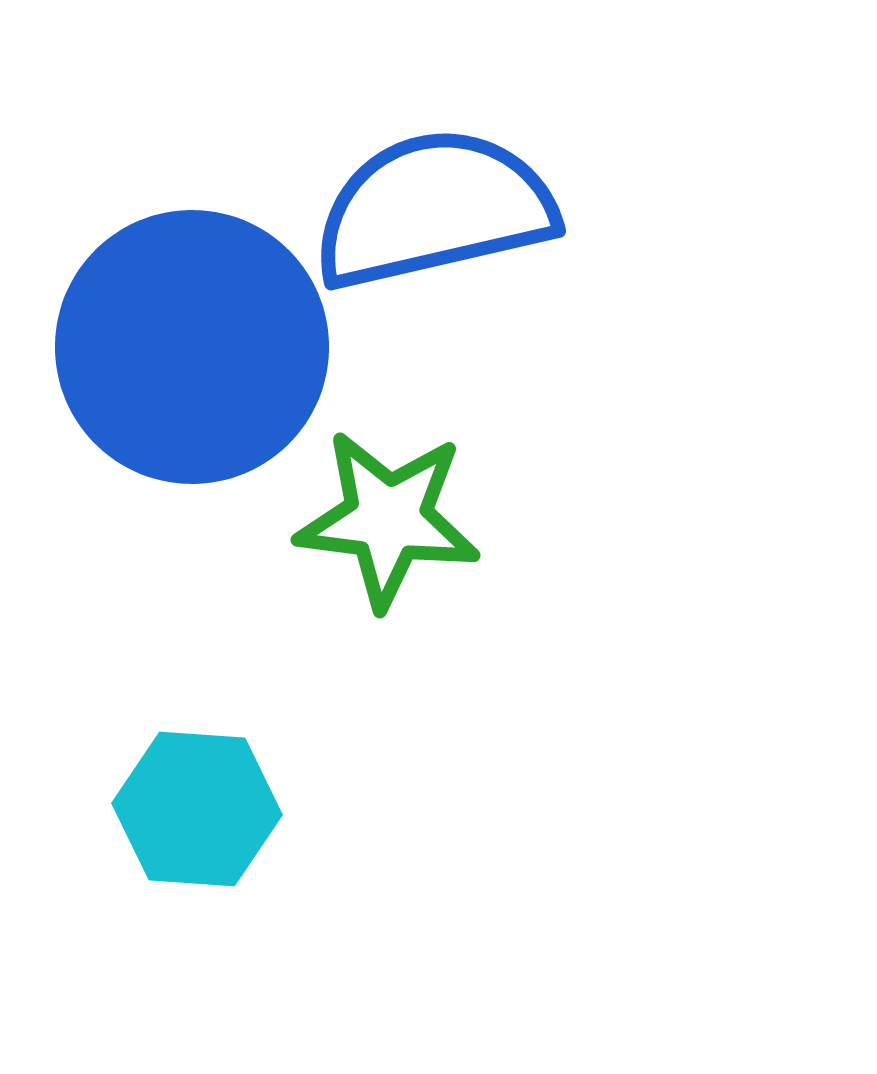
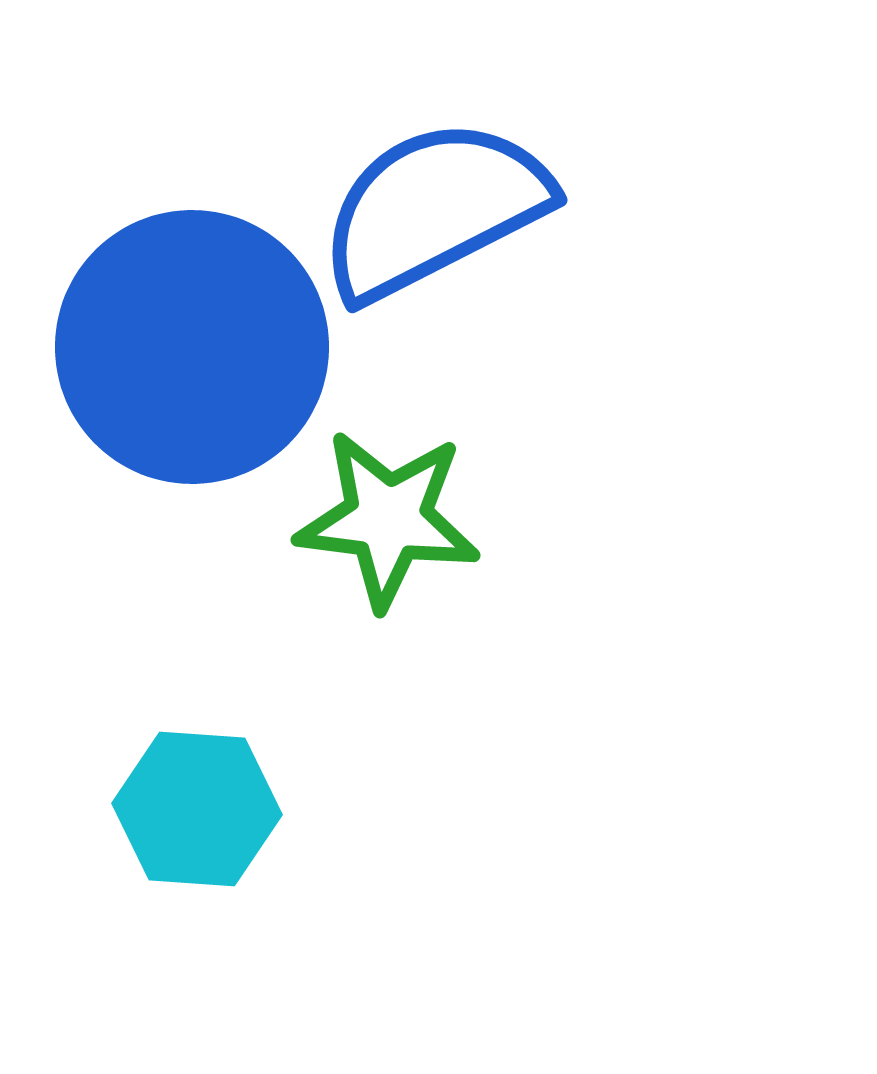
blue semicircle: rotated 14 degrees counterclockwise
